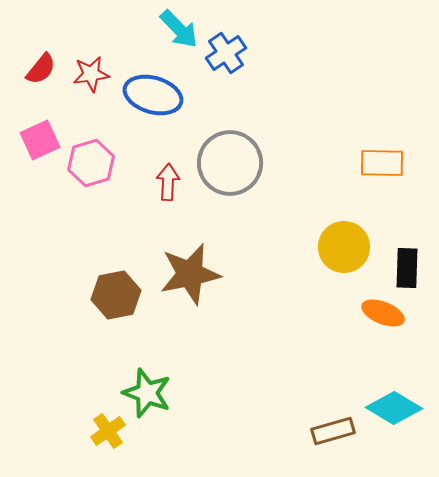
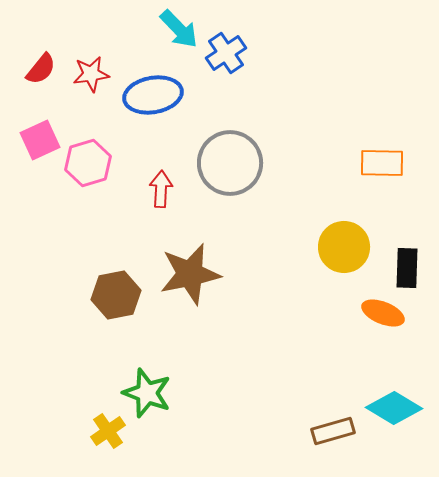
blue ellipse: rotated 26 degrees counterclockwise
pink hexagon: moved 3 px left
red arrow: moved 7 px left, 7 px down
